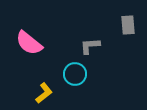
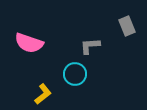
gray rectangle: moved 1 px left, 1 px down; rotated 18 degrees counterclockwise
pink semicircle: rotated 20 degrees counterclockwise
yellow L-shape: moved 1 px left, 1 px down
